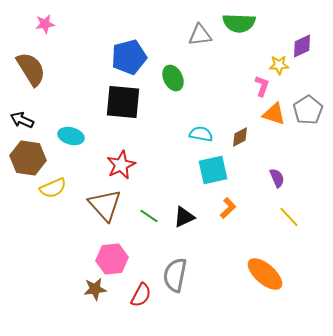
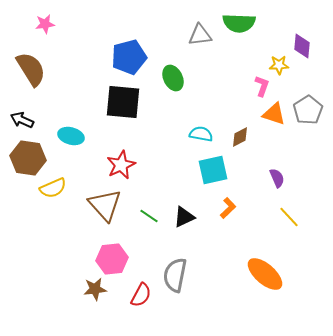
purple diamond: rotated 60 degrees counterclockwise
